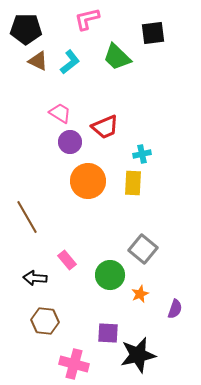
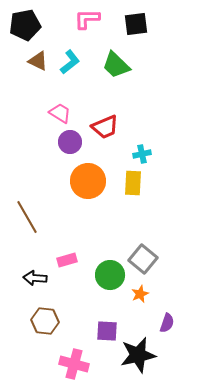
pink L-shape: rotated 12 degrees clockwise
black pentagon: moved 1 px left, 4 px up; rotated 12 degrees counterclockwise
black square: moved 17 px left, 9 px up
green trapezoid: moved 1 px left, 8 px down
gray square: moved 10 px down
pink rectangle: rotated 66 degrees counterclockwise
purple semicircle: moved 8 px left, 14 px down
purple square: moved 1 px left, 2 px up
